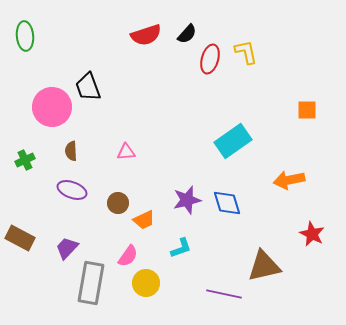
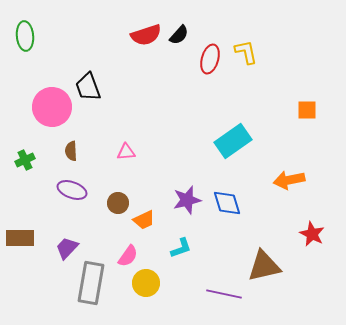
black semicircle: moved 8 px left, 1 px down
brown rectangle: rotated 28 degrees counterclockwise
